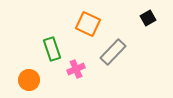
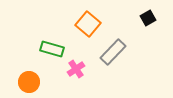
orange square: rotated 15 degrees clockwise
green rectangle: rotated 55 degrees counterclockwise
pink cross: rotated 12 degrees counterclockwise
orange circle: moved 2 px down
